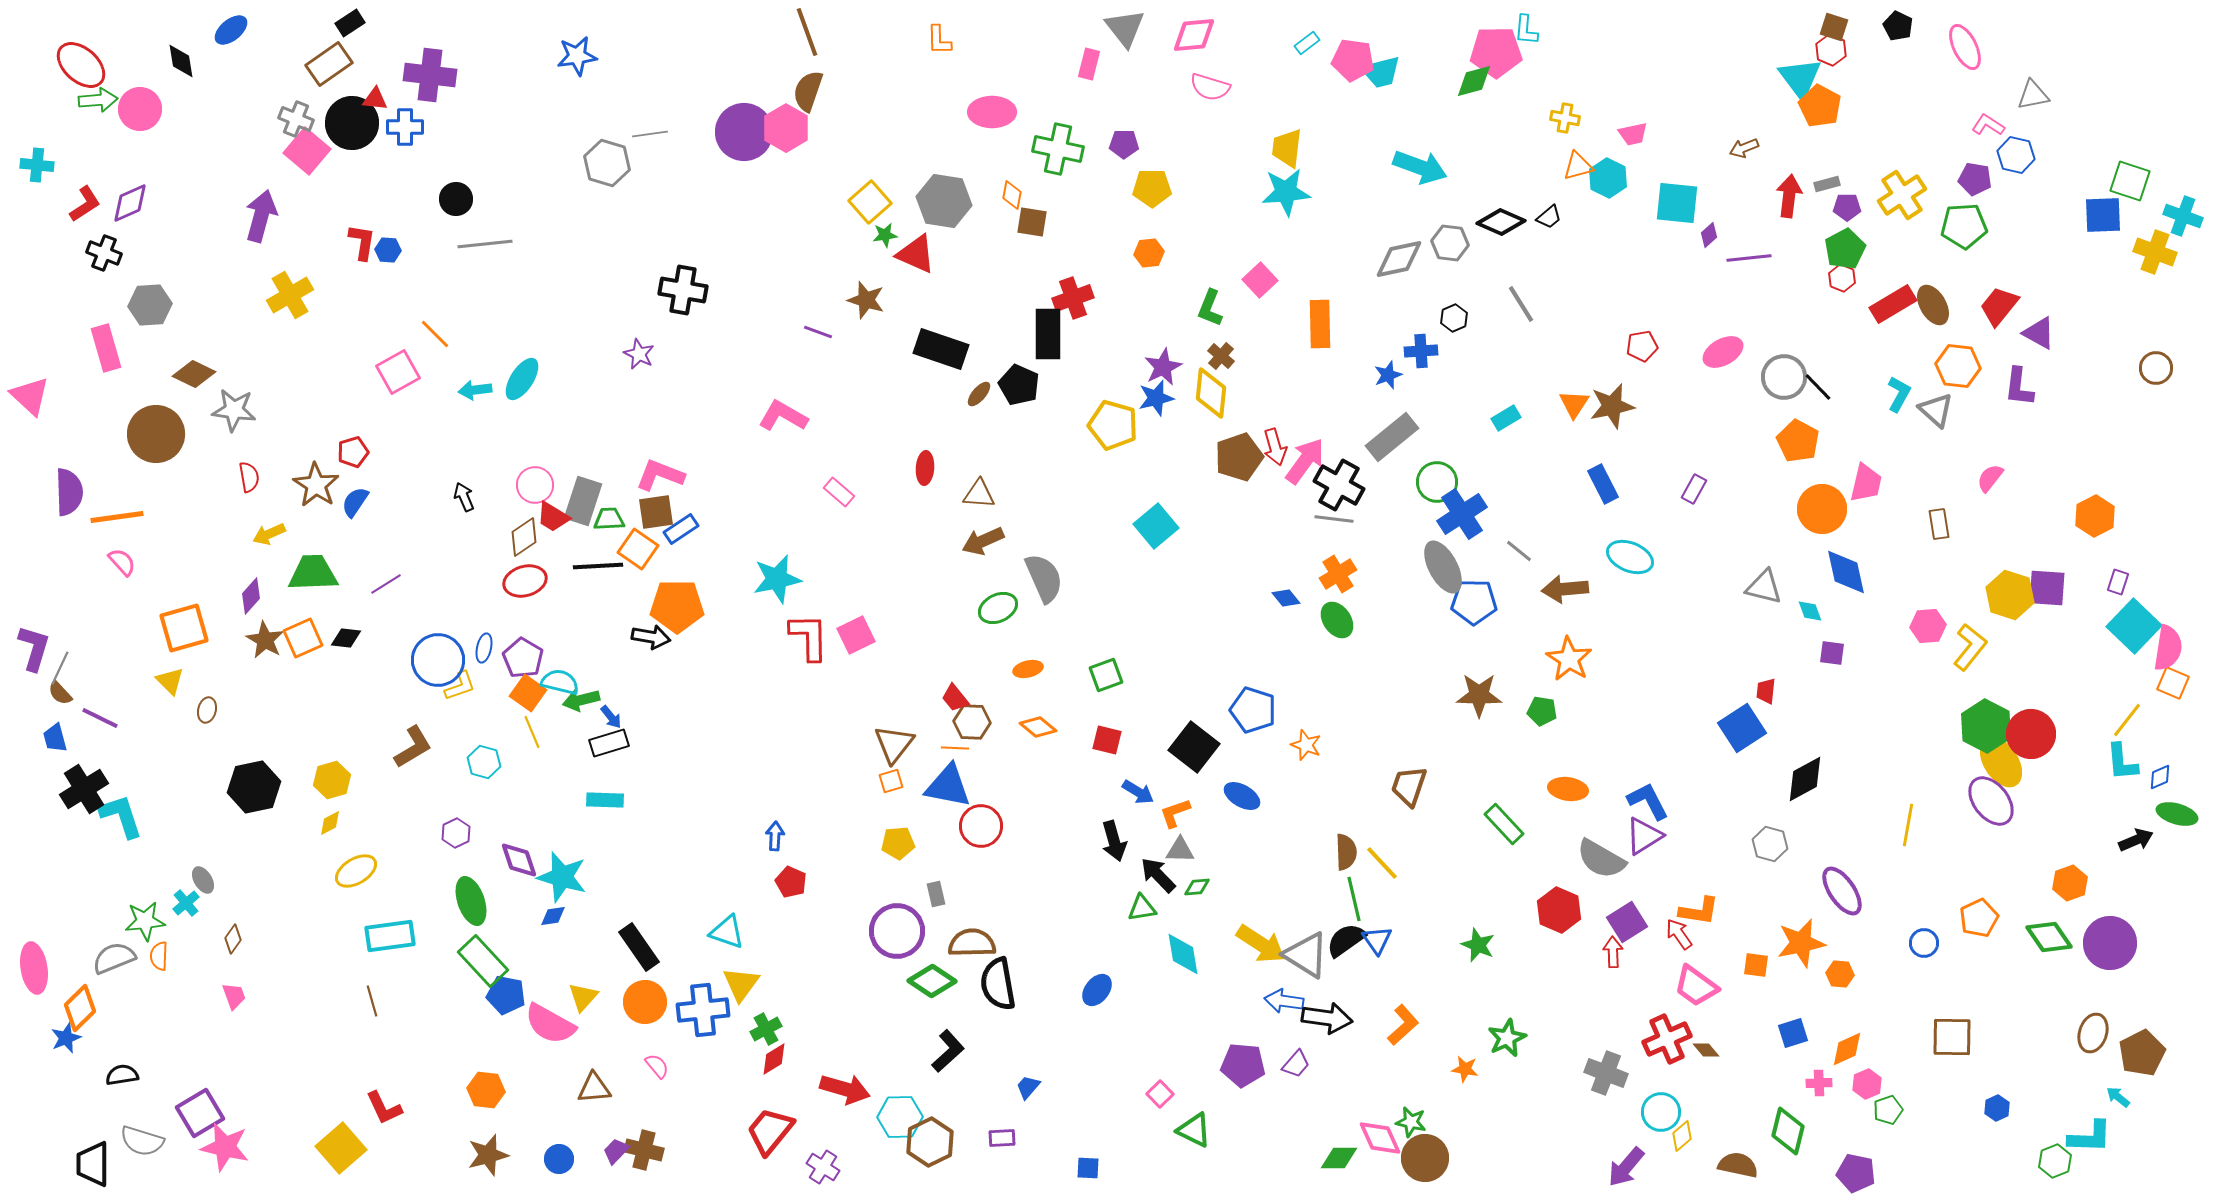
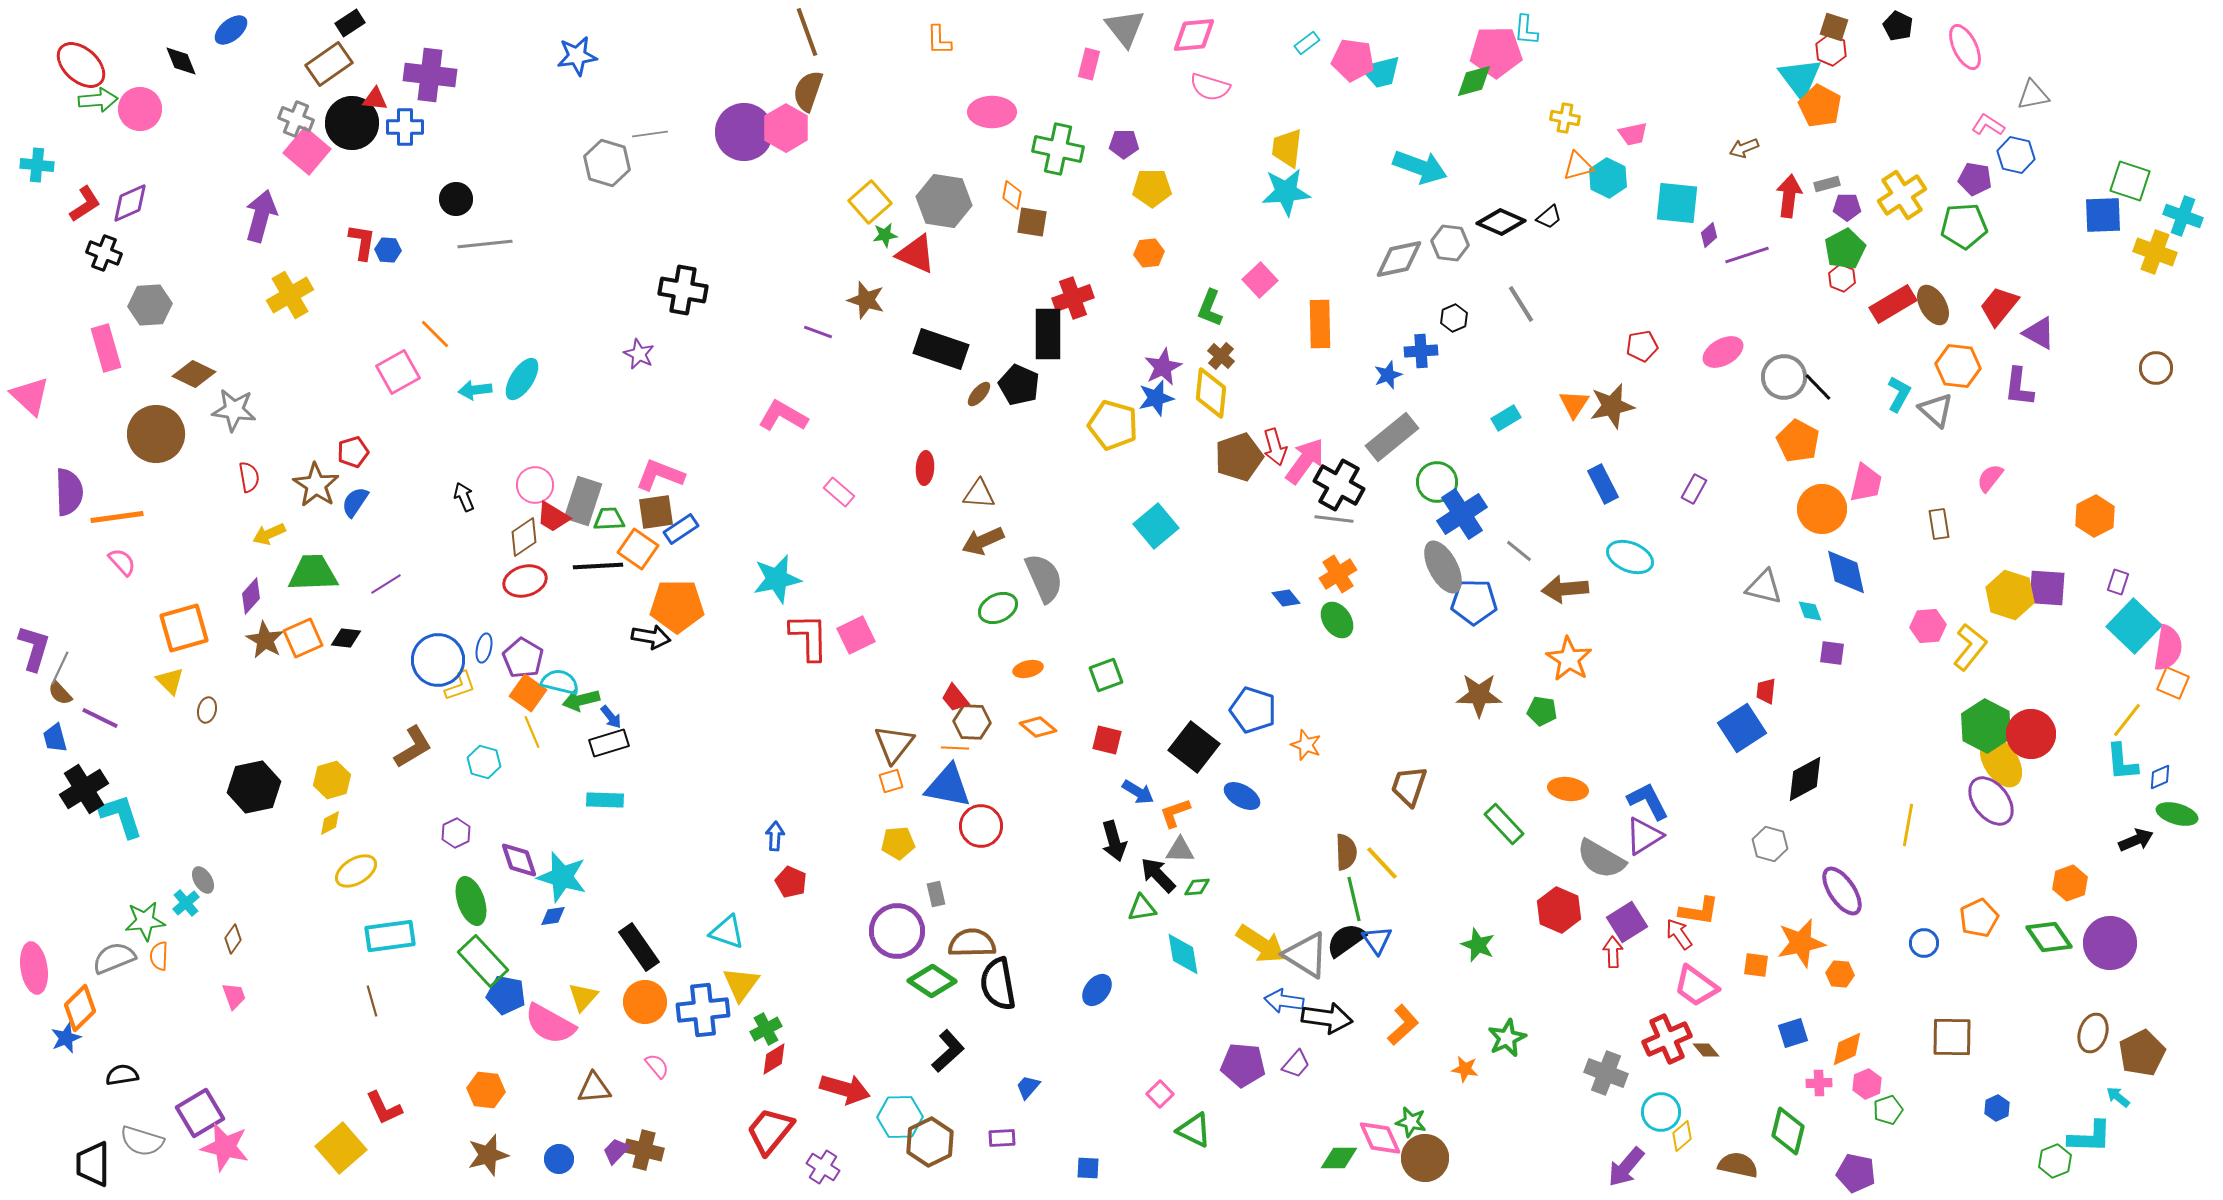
black diamond at (181, 61): rotated 12 degrees counterclockwise
purple line at (1749, 258): moved 2 px left, 3 px up; rotated 12 degrees counterclockwise
